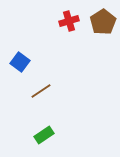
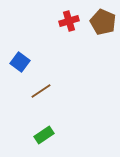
brown pentagon: rotated 15 degrees counterclockwise
